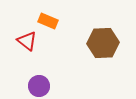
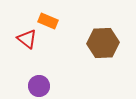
red triangle: moved 2 px up
